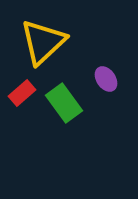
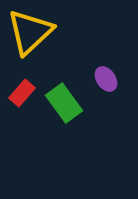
yellow triangle: moved 13 px left, 10 px up
red rectangle: rotated 8 degrees counterclockwise
